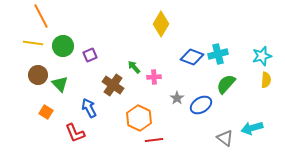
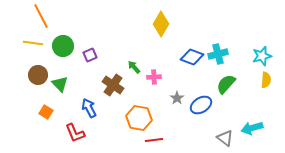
orange hexagon: rotated 15 degrees counterclockwise
